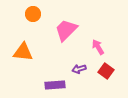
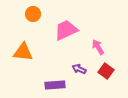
pink trapezoid: rotated 20 degrees clockwise
purple arrow: rotated 40 degrees clockwise
